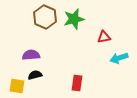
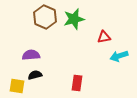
cyan arrow: moved 2 px up
